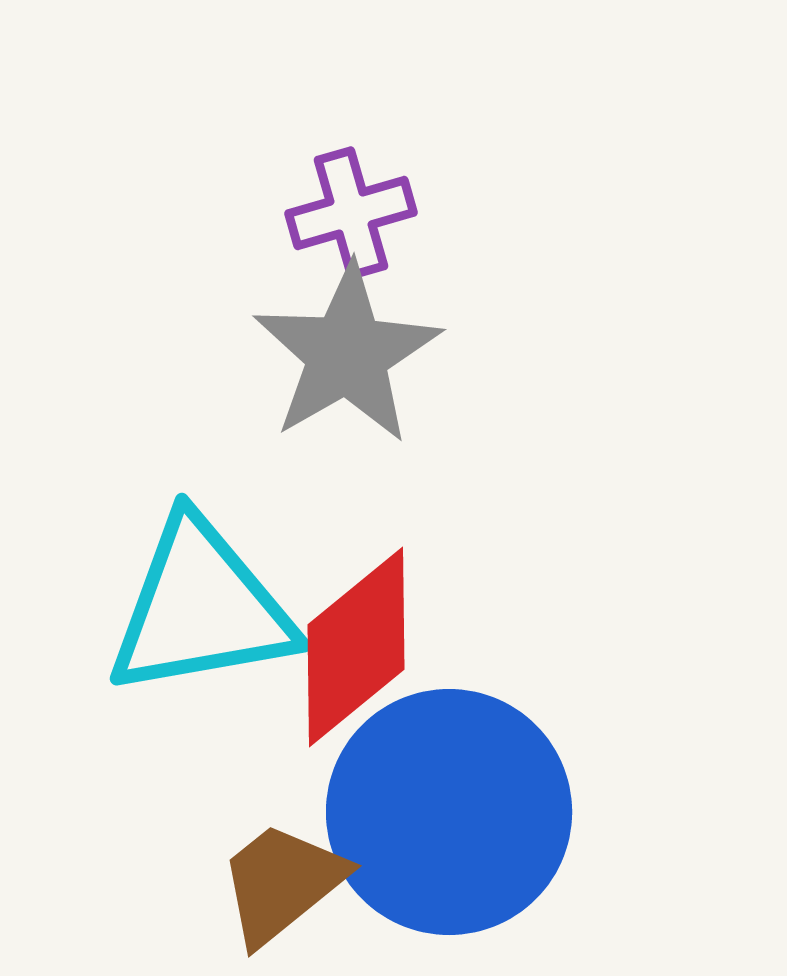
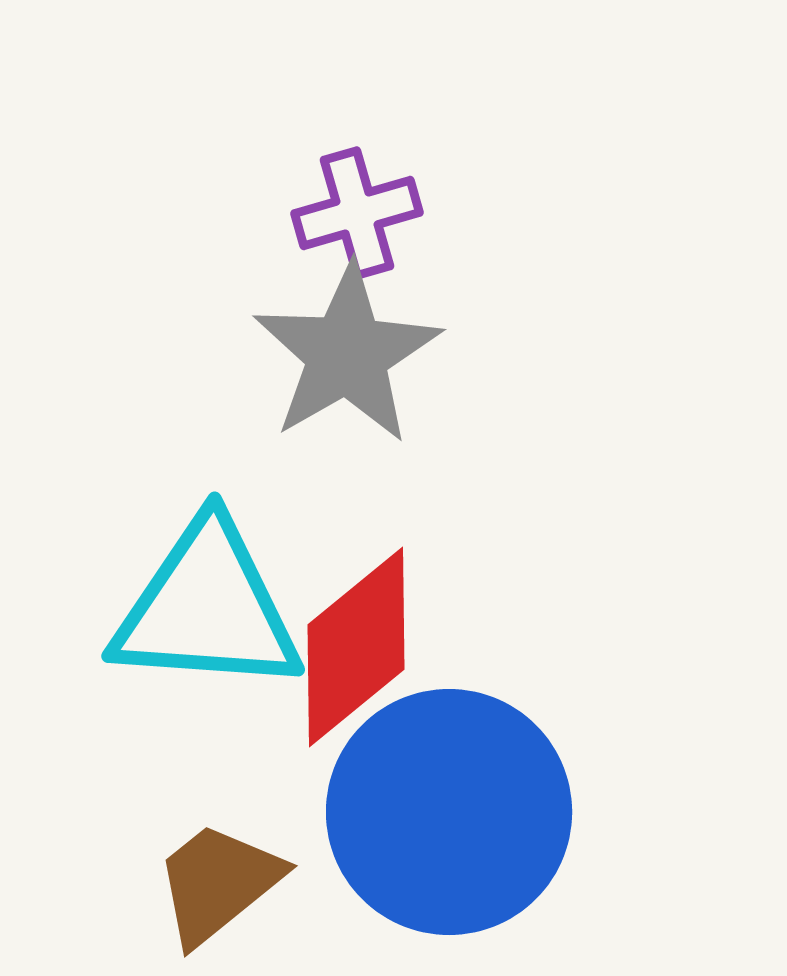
purple cross: moved 6 px right
cyan triangle: moved 6 px right; rotated 14 degrees clockwise
brown trapezoid: moved 64 px left
